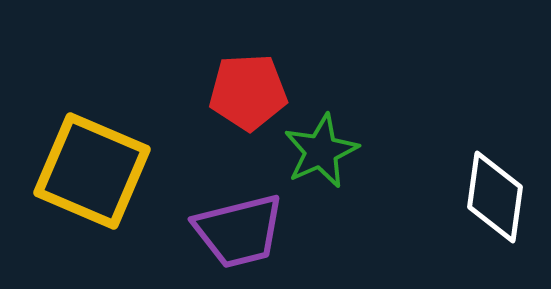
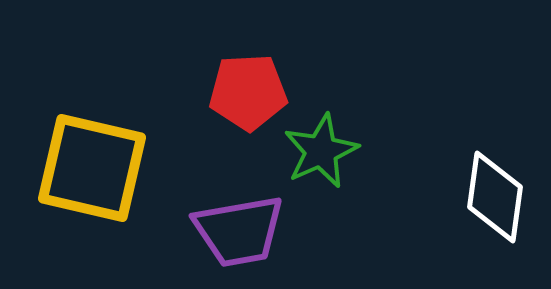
yellow square: moved 3 px up; rotated 10 degrees counterclockwise
purple trapezoid: rotated 4 degrees clockwise
